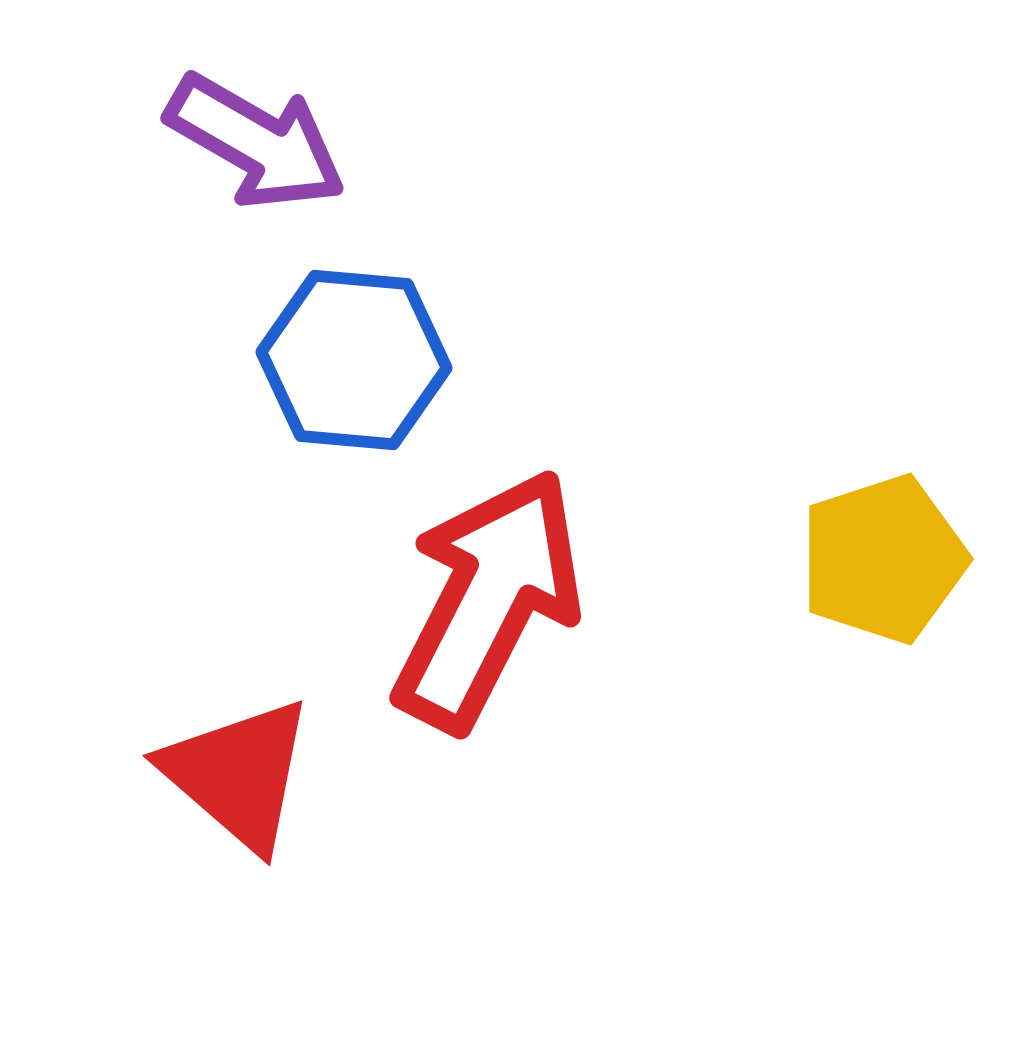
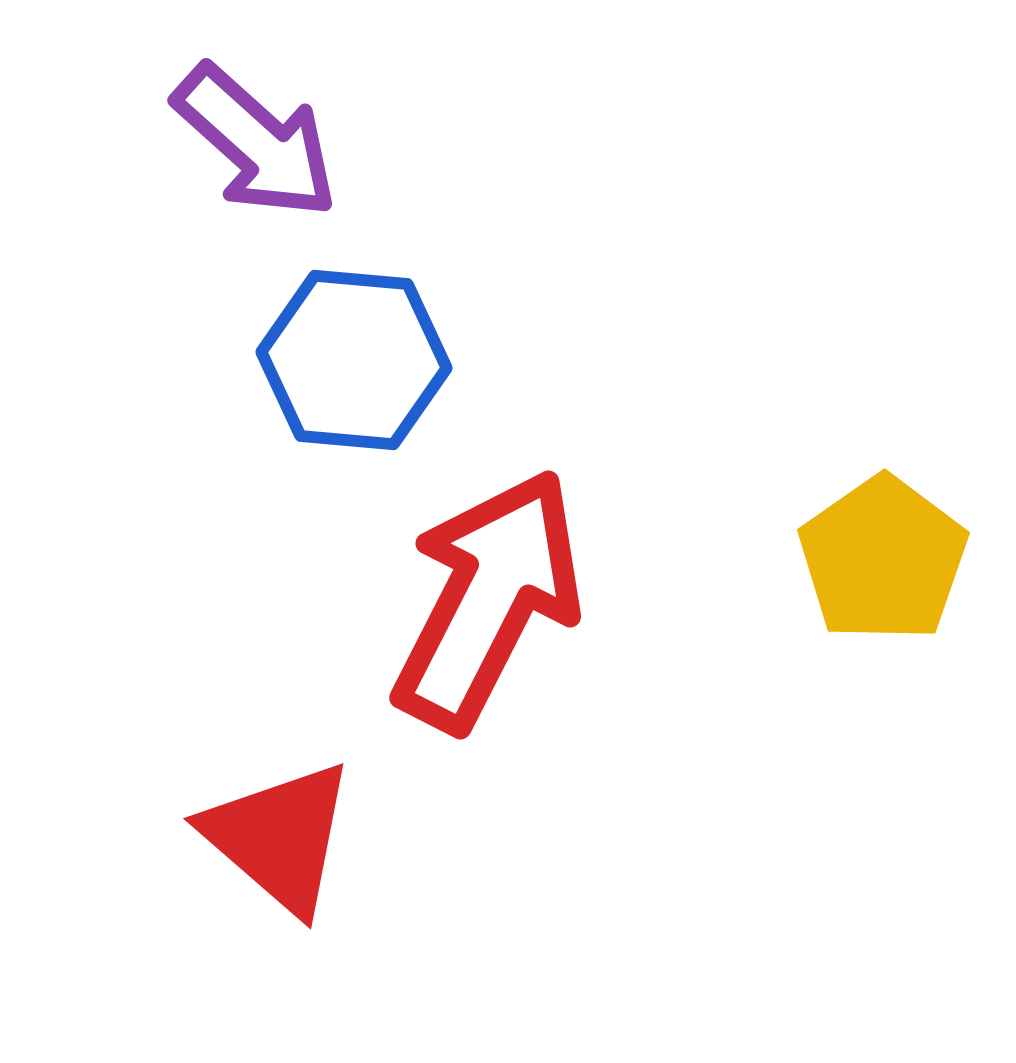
purple arrow: rotated 12 degrees clockwise
yellow pentagon: rotated 17 degrees counterclockwise
red triangle: moved 41 px right, 63 px down
